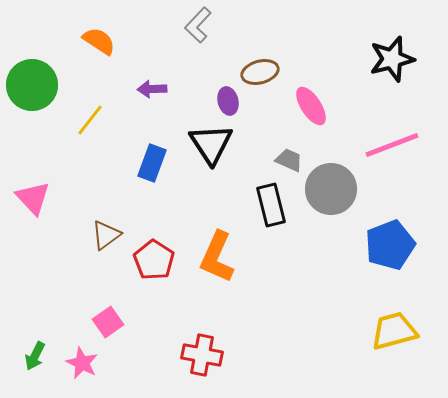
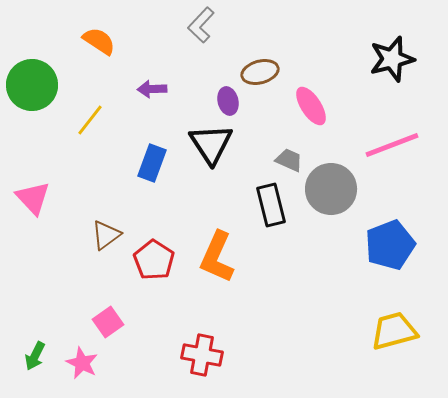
gray L-shape: moved 3 px right
